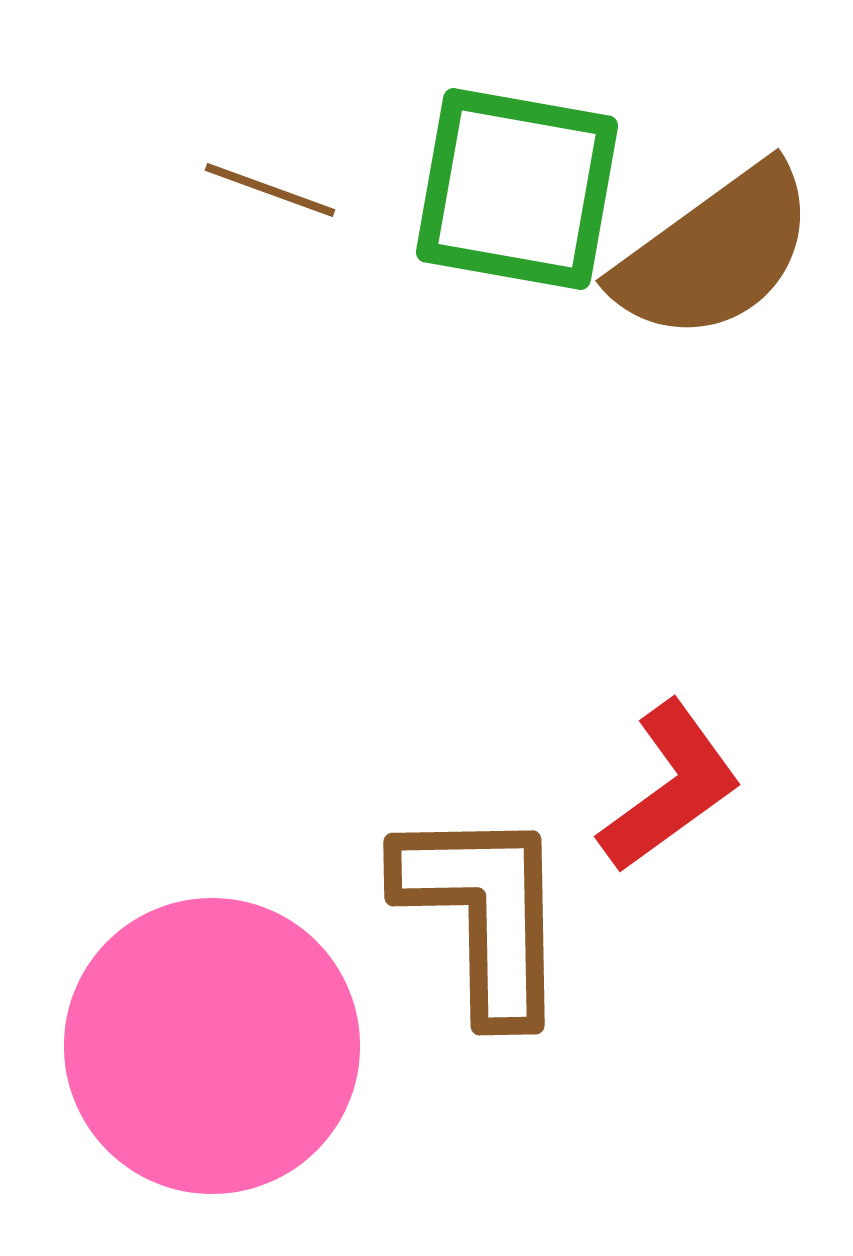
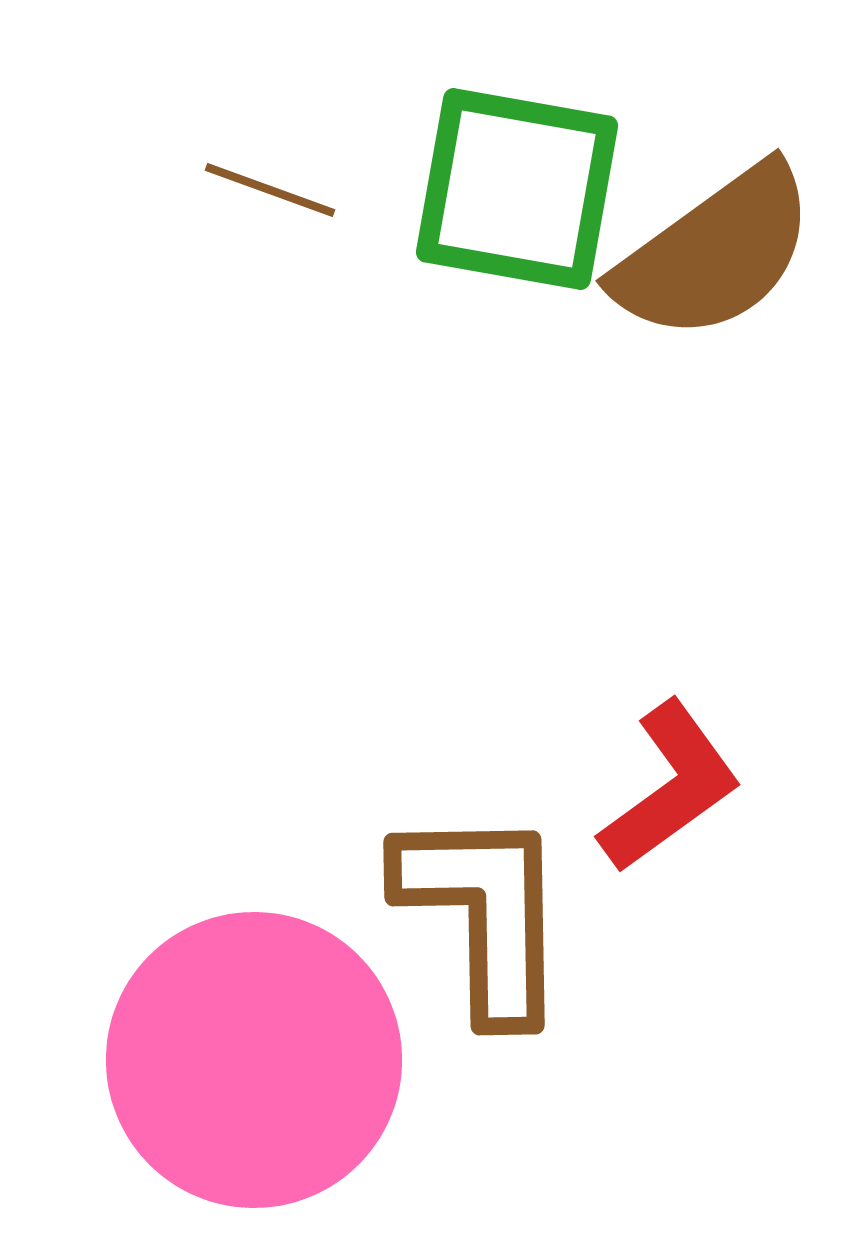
pink circle: moved 42 px right, 14 px down
